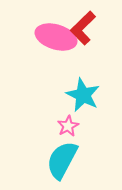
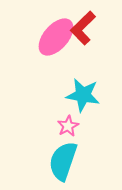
pink ellipse: rotated 66 degrees counterclockwise
cyan star: rotated 16 degrees counterclockwise
cyan semicircle: moved 1 px right, 1 px down; rotated 9 degrees counterclockwise
